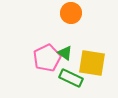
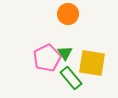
orange circle: moved 3 px left, 1 px down
green triangle: rotated 21 degrees clockwise
green rectangle: rotated 25 degrees clockwise
